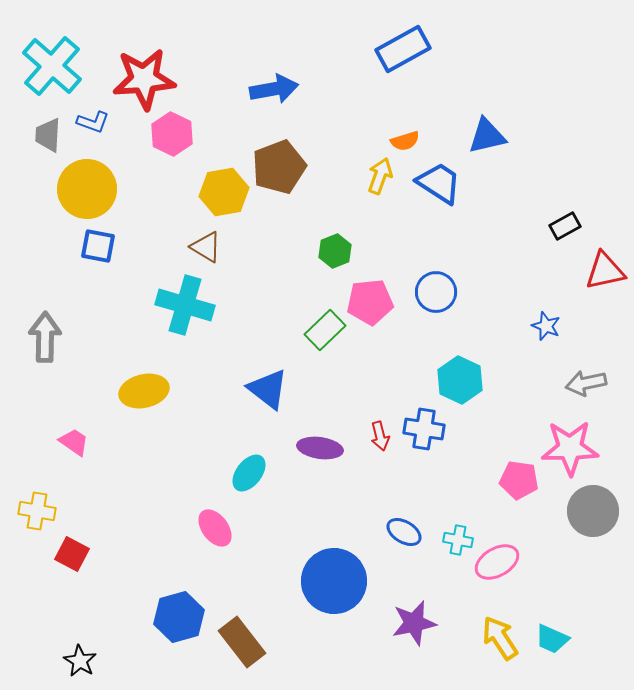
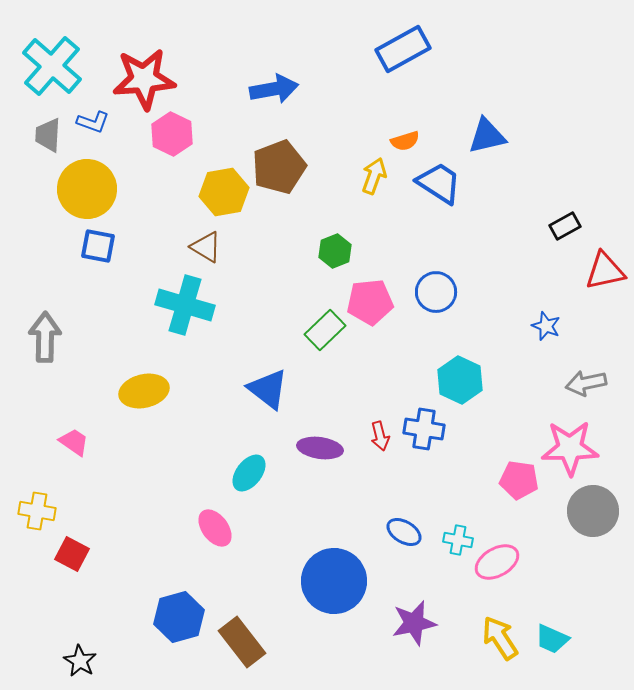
yellow arrow at (380, 176): moved 6 px left
